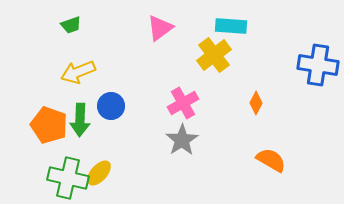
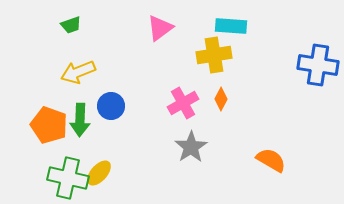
yellow cross: rotated 28 degrees clockwise
orange diamond: moved 35 px left, 4 px up
gray star: moved 9 px right, 7 px down
